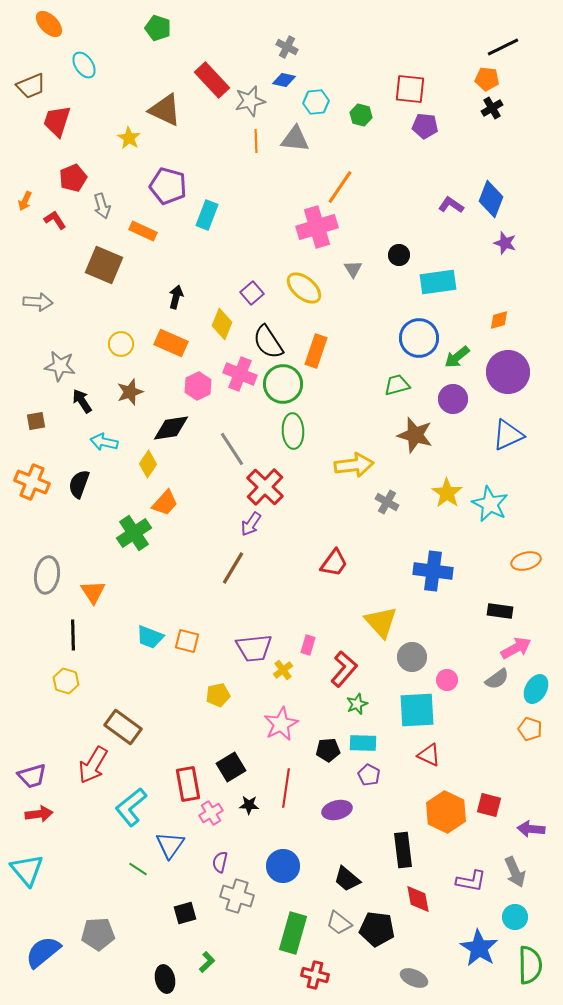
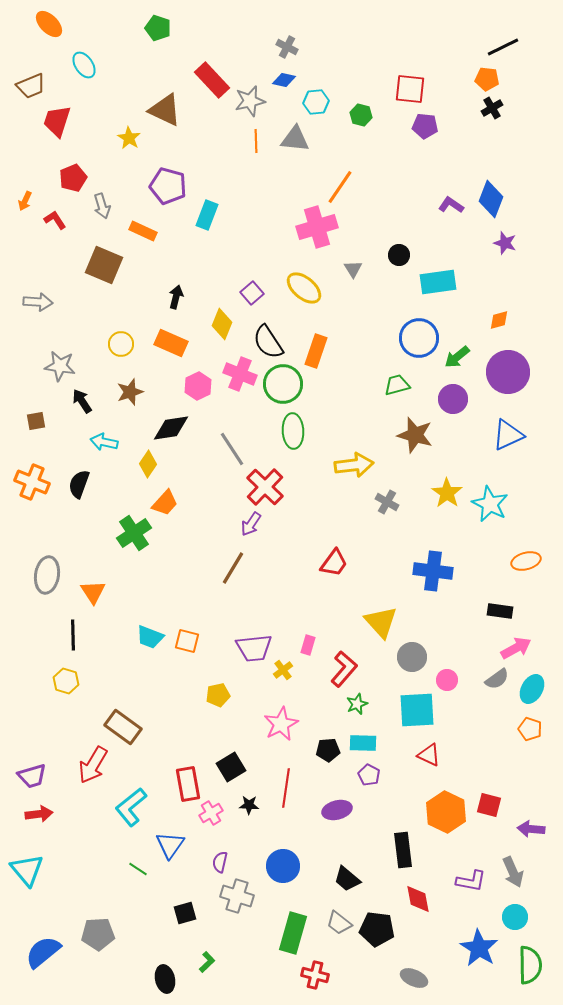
cyan ellipse at (536, 689): moved 4 px left
gray arrow at (515, 872): moved 2 px left
